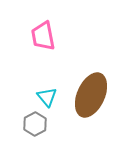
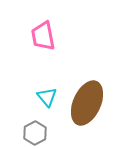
brown ellipse: moved 4 px left, 8 px down
gray hexagon: moved 9 px down
